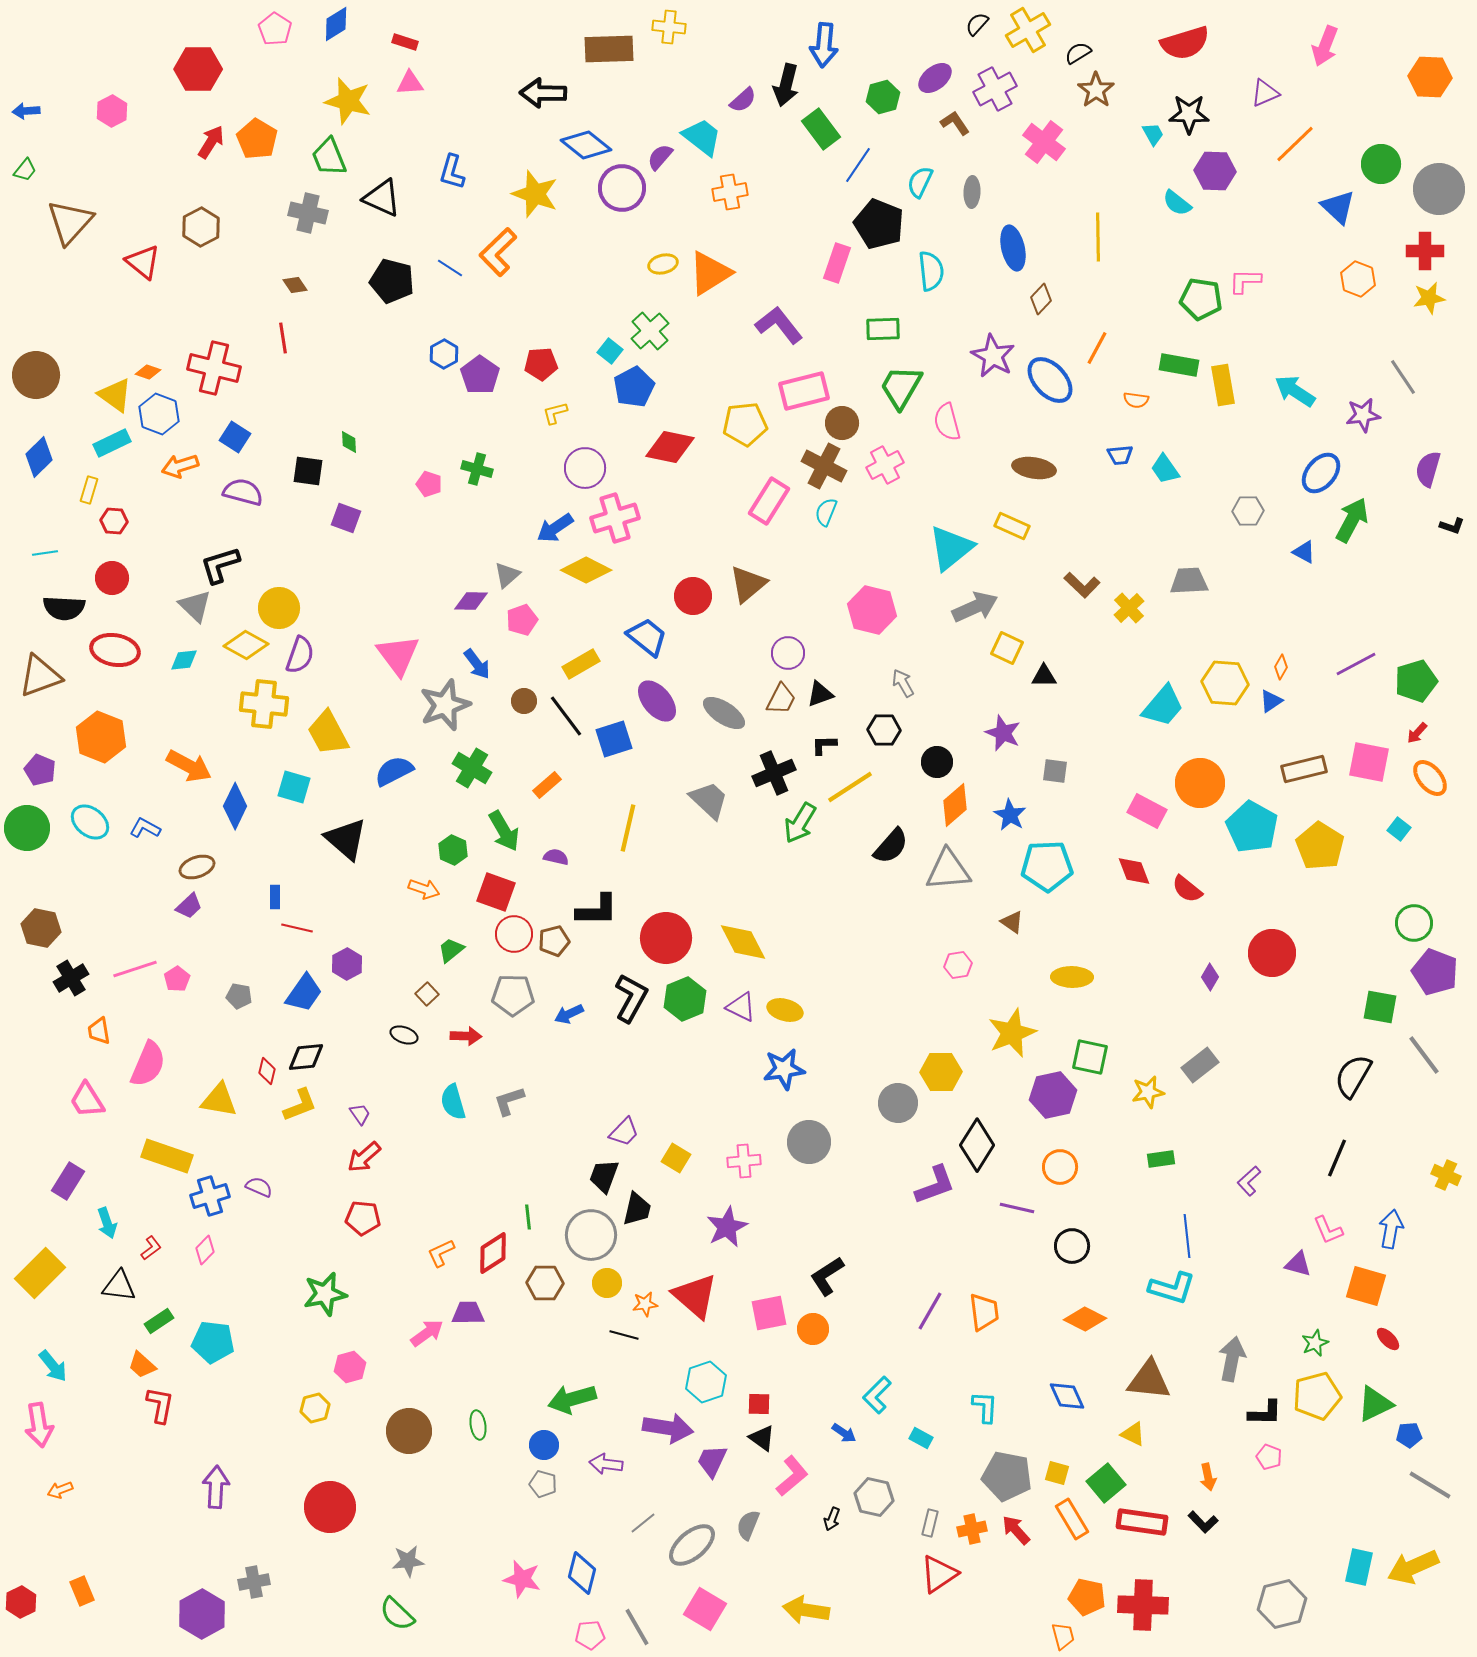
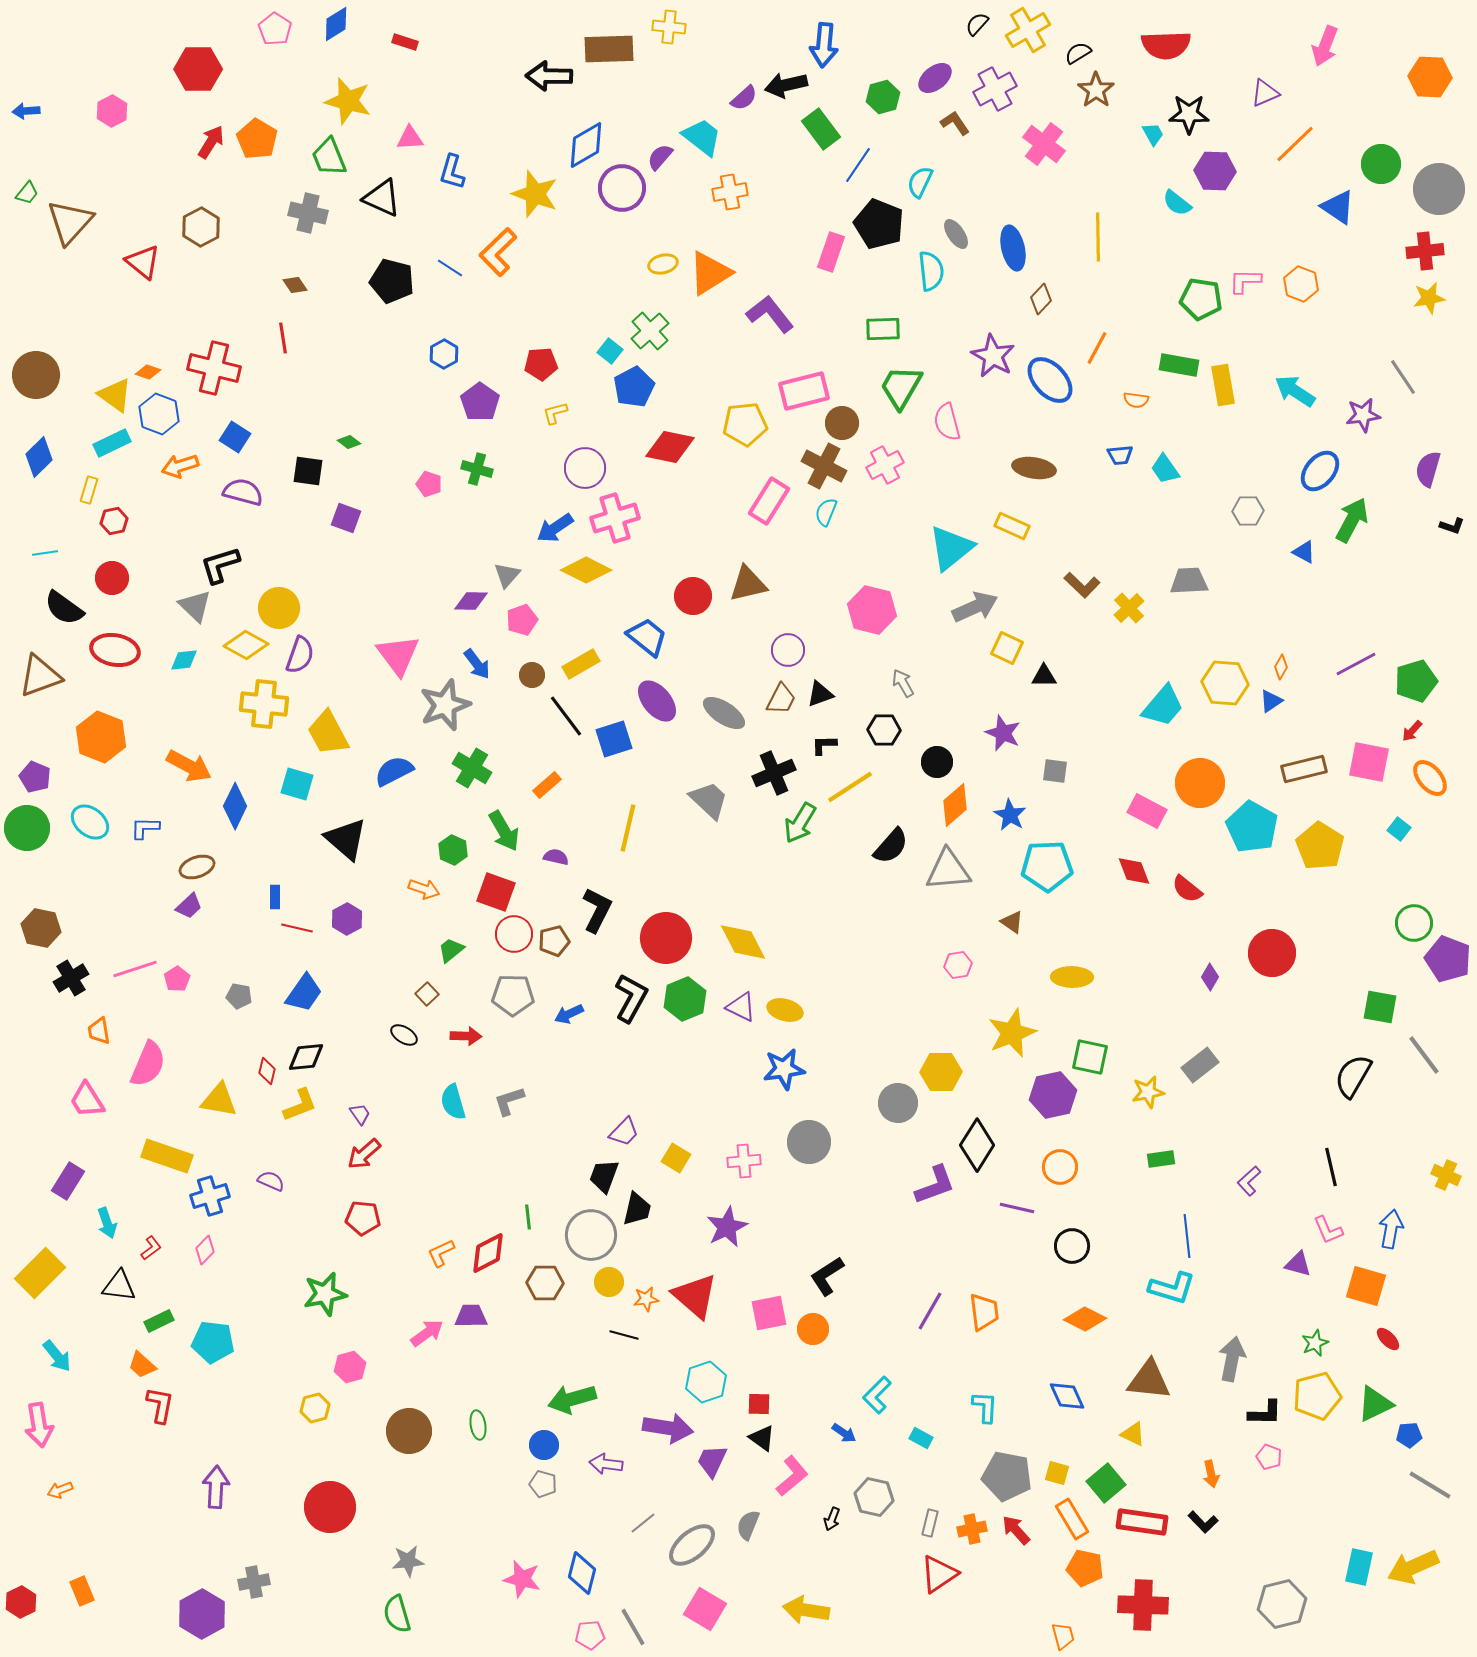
red semicircle at (1185, 43): moved 19 px left, 2 px down; rotated 15 degrees clockwise
pink triangle at (410, 83): moved 55 px down
black arrow at (786, 85): rotated 63 degrees clockwise
black arrow at (543, 93): moved 6 px right, 17 px up
purple semicircle at (743, 100): moved 1 px right, 2 px up
pink cross at (1044, 142): moved 2 px down
blue diamond at (586, 145): rotated 69 degrees counterclockwise
green trapezoid at (25, 170): moved 2 px right, 23 px down
gray ellipse at (972, 192): moved 16 px left, 42 px down; rotated 36 degrees counterclockwise
blue triangle at (1338, 207): rotated 9 degrees counterclockwise
red cross at (1425, 251): rotated 6 degrees counterclockwise
pink rectangle at (837, 263): moved 6 px left, 11 px up
orange hexagon at (1358, 279): moved 57 px left, 5 px down
purple L-shape at (779, 325): moved 9 px left, 11 px up
purple pentagon at (480, 375): moved 27 px down
green diamond at (349, 442): rotated 50 degrees counterclockwise
blue ellipse at (1321, 473): moved 1 px left, 2 px up
red hexagon at (114, 521): rotated 16 degrees counterclockwise
gray triangle at (507, 575): rotated 8 degrees counterclockwise
brown triangle at (748, 584): rotated 27 degrees clockwise
black semicircle at (64, 608): rotated 33 degrees clockwise
purple circle at (788, 653): moved 3 px up
brown circle at (524, 701): moved 8 px right, 26 px up
red arrow at (1417, 733): moved 5 px left, 2 px up
purple pentagon at (40, 770): moved 5 px left, 7 px down
cyan square at (294, 787): moved 3 px right, 3 px up
blue L-shape at (145, 828): rotated 28 degrees counterclockwise
black L-shape at (597, 910): rotated 63 degrees counterclockwise
purple hexagon at (347, 964): moved 45 px up
purple pentagon at (1435, 972): moved 13 px right, 13 px up
black ellipse at (404, 1035): rotated 12 degrees clockwise
red arrow at (364, 1157): moved 3 px up
black line at (1337, 1158): moved 6 px left, 9 px down; rotated 36 degrees counterclockwise
purple semicircle at (259, 1187): moved 12 px right, 6 px up
red diamond at (493, 1253): moved 5 px left; rotated 6 degrees clockwise
yellow circle at (607, 1283): moved 2 px right, 1 px up
orange star at (645, 1304): moved 1 px right, 5 px up
purple trapezoid at (468, 1313): moved 3 px right, 3 px down
green rectangle at (159, 1321): rotated 8 degrees clockwise
cyan arrow at (53, 1366): moved 4 px right, 10 px up
orange arrow at (1208, 1477): moved 3 px right, 3 px up
orange pentagon at (1087, 1597): moved 2 px left, 29 px up
green semicircle at (397, 1614): rotated 30 degrees clockwise
gray line at (637, 1627): moved 4 px left
